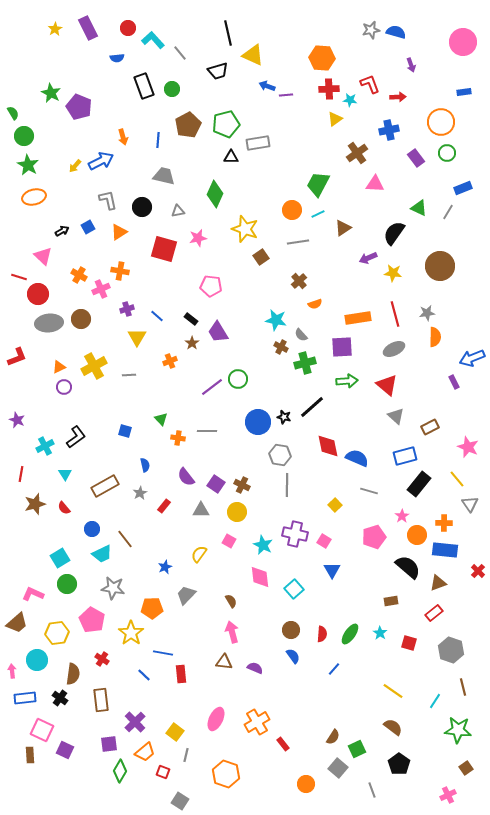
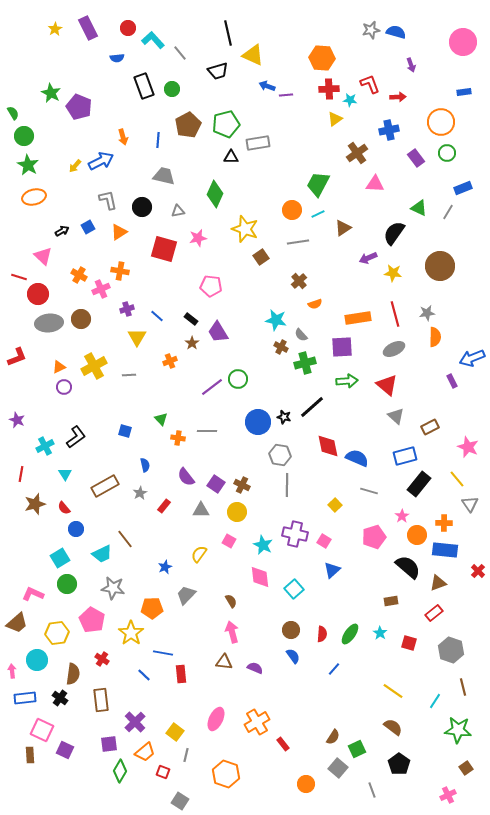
purple rectangle at (454, 382): moved 2 px left, 1 px up
blue circle at (92, 529): moved 16 px left
blue triangle at (332, 570): rotated 18 degrees clockwise
